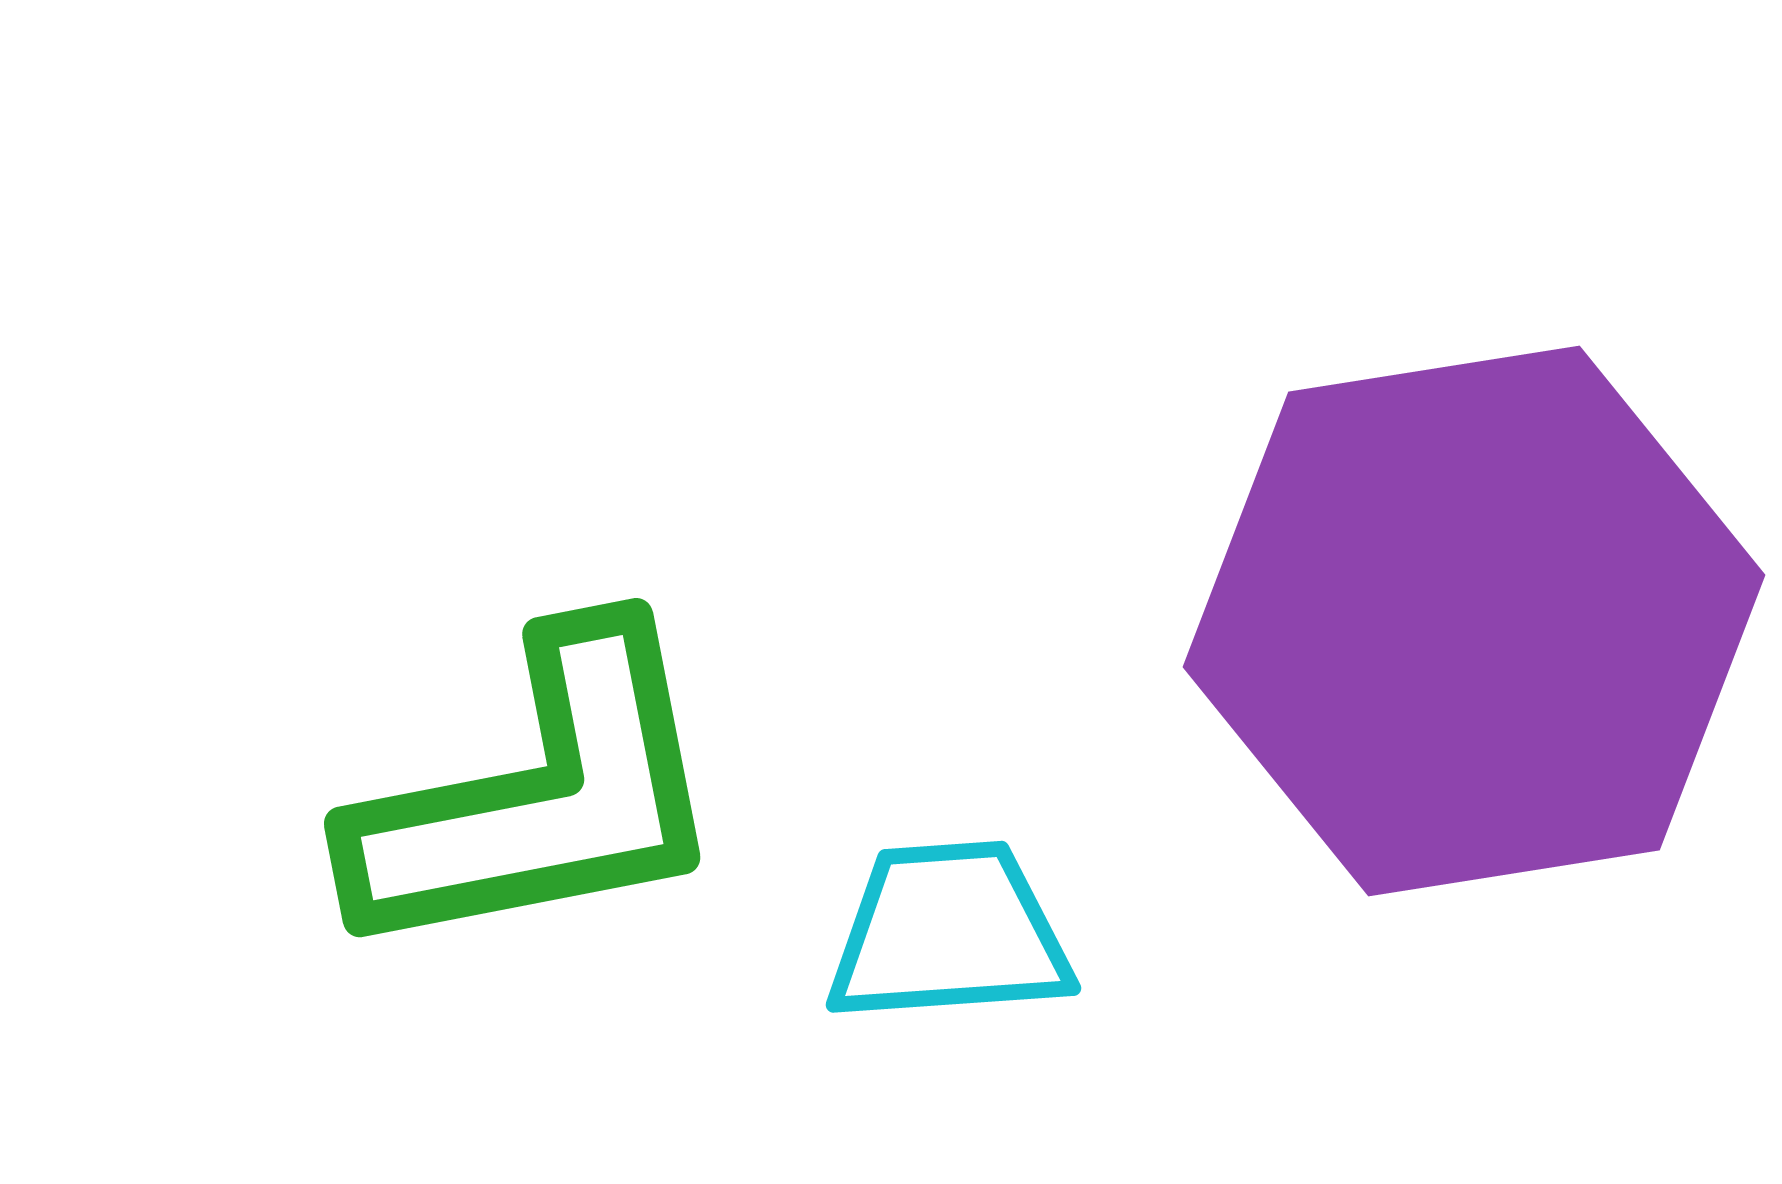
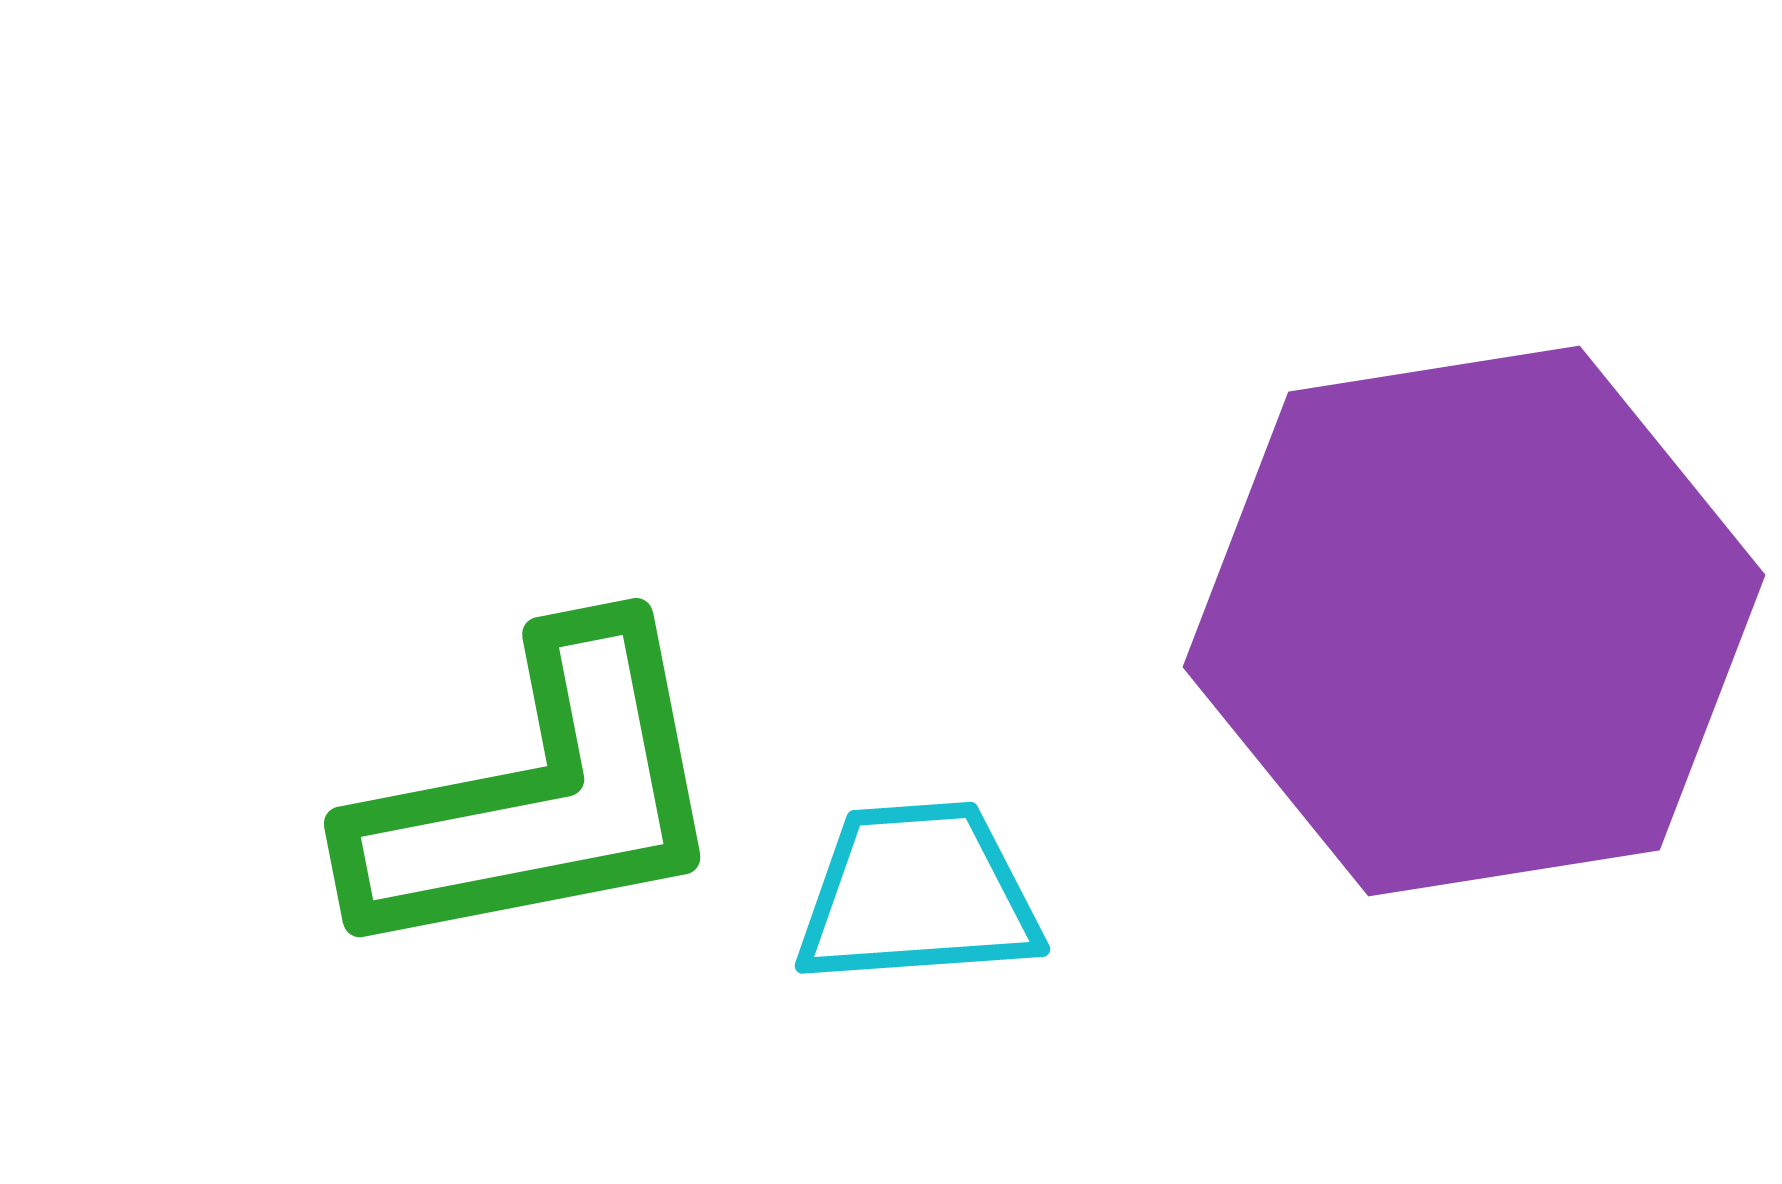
cyan trapezoid: moved 31 px left, 39 px up
